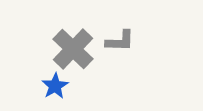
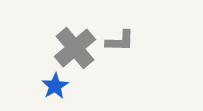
gray cross: moved 2 px right, 1 px up; rotated 6 degrees clockwise
